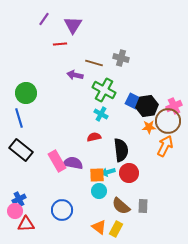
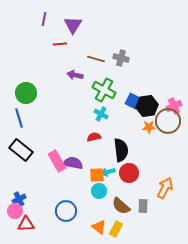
purple line: rotated 24 degrees counterclockwise
brown line: moved 2 px right, 4 px up
orange arrow: moved 42 px down
blue circle: moved 4 px right, 1 px down
